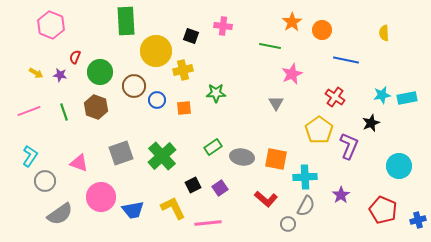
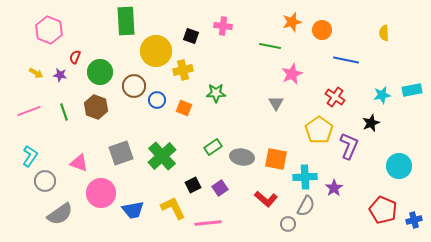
orange star at (292, 22): rotated 18 degrees clockwise
pink hexagon at (51, 25): moved 2 px left, 5 px down
cyan rectangle at (407, 98): moved 5 px right, 8 px up
orange square at (184, 108): rotated 28 degrees clockwise
purple star at (341, 195): moved 7 px left, 7 px up
pink circle at (101, 197): moved 4 px up
blue cross at (418, 220): moved 4 px left
